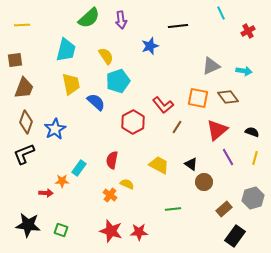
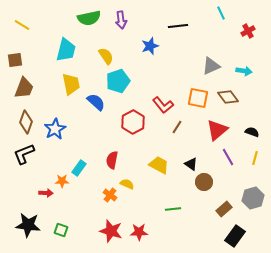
green semicircle at (89, 18): rotated 30 degrees clockwise
yellow line at (22, 25): rotated 35 degrees clockwise
